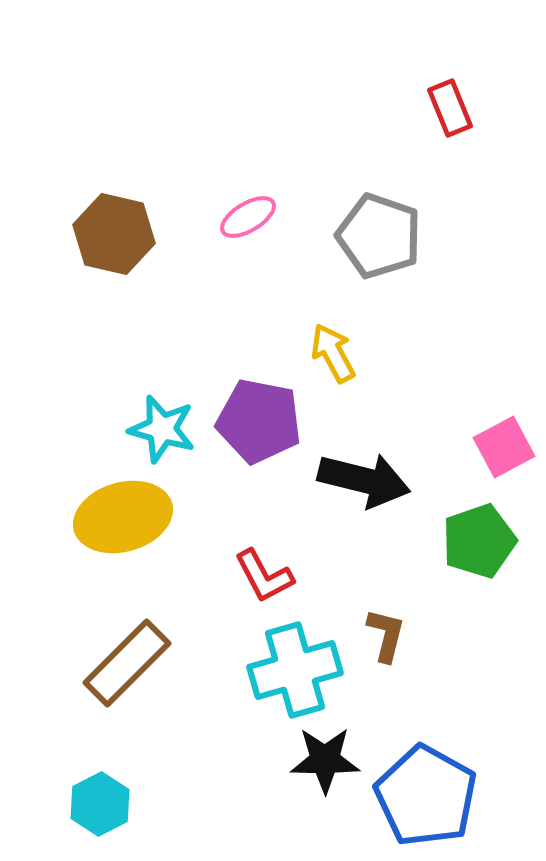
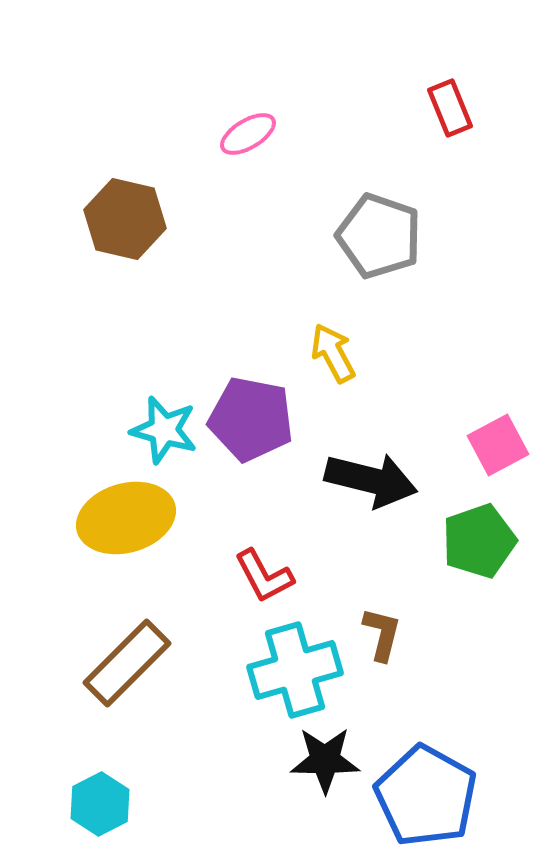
pink ellipse: moved 83 px up
brown hexagon: moved 11 px right, 15 px up
purple pentagon: moved 8 px left, 2 px up
cyan star: moved 2 px right, 1 px down
pink square: moved 6 px left, 2 px up
black arrow: moved 7 px right
yellow ellipse: moved 3 px right, 1 px down
brown L-shape: moved 4 px left, 1 px up
